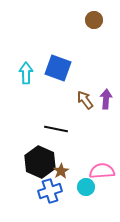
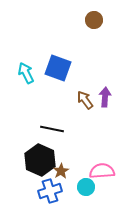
cyan arrow: rotated 25 degrees counterclockwise
purple arrow: moved 1 px left, 2 px up
black line: moved 4 px left
black hexagon: moved 2 px up
